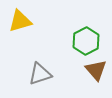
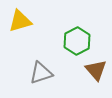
green hexagon: moved 9 px left
gray triangle: moved 1 px right, 1 px up
